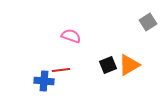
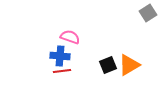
gray square: moved 9 px up
pink semicircle: moved 1 px left, 1 px down
red line: moved 1 px right, 1 px down
blue cross: moved 16 px right, 25 px up
